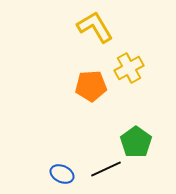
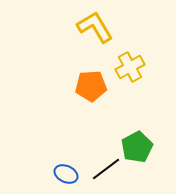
yellow cross: moved 1 px right, 1 px up
green pentagon: moved 1 px right, 5 px down; rotated 8 degrees clockwise
black line: rotated 12 degrees counterclockwise
blue ellipse: moved 4 px right
